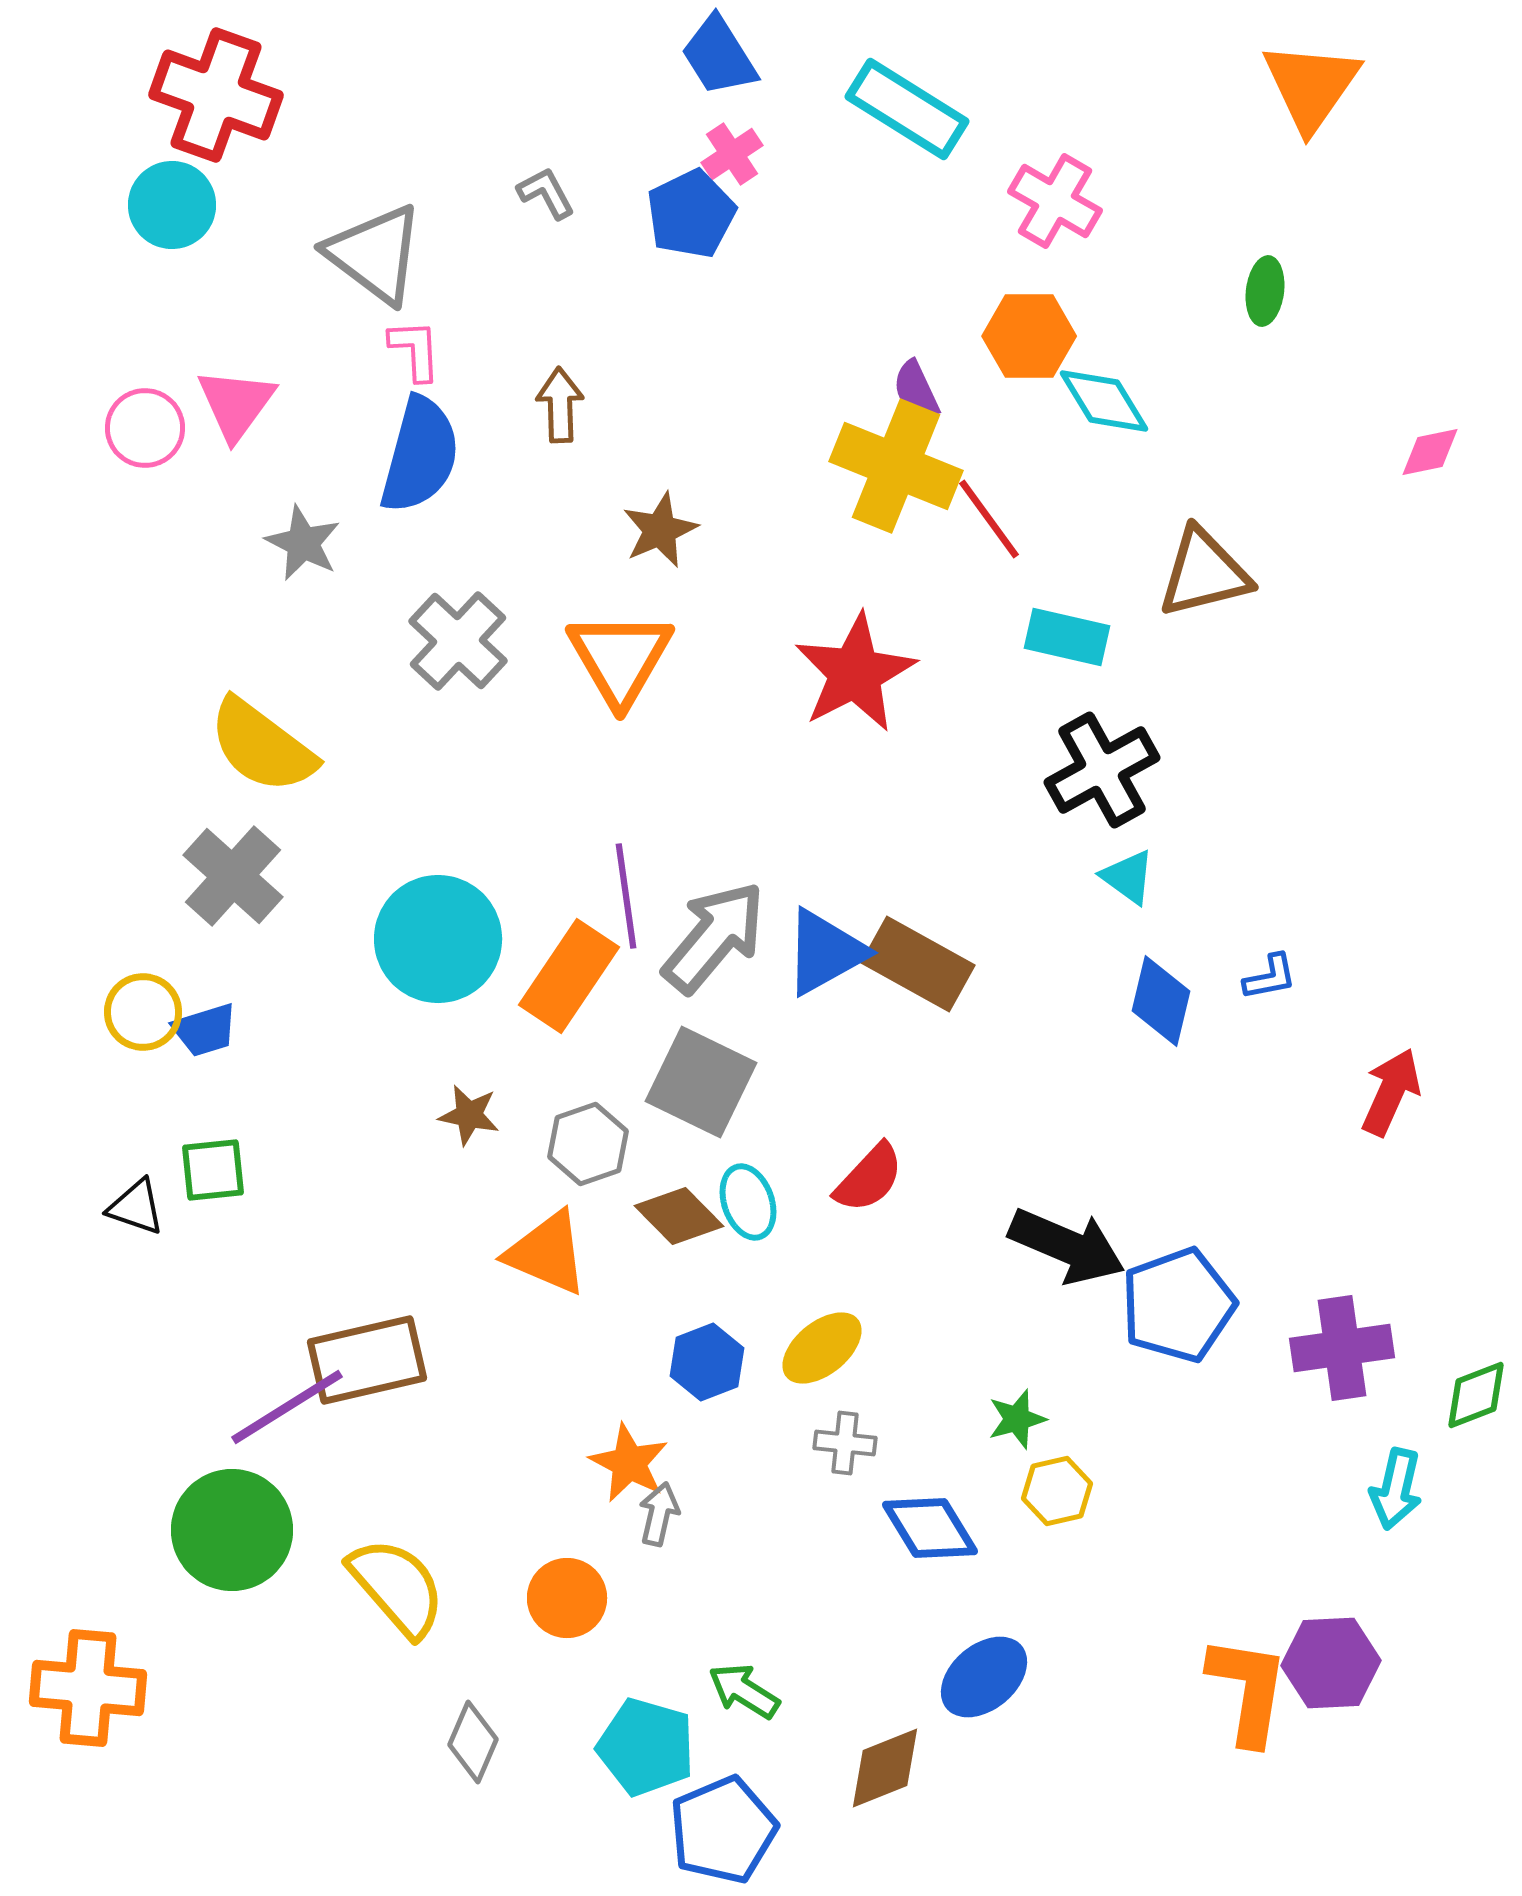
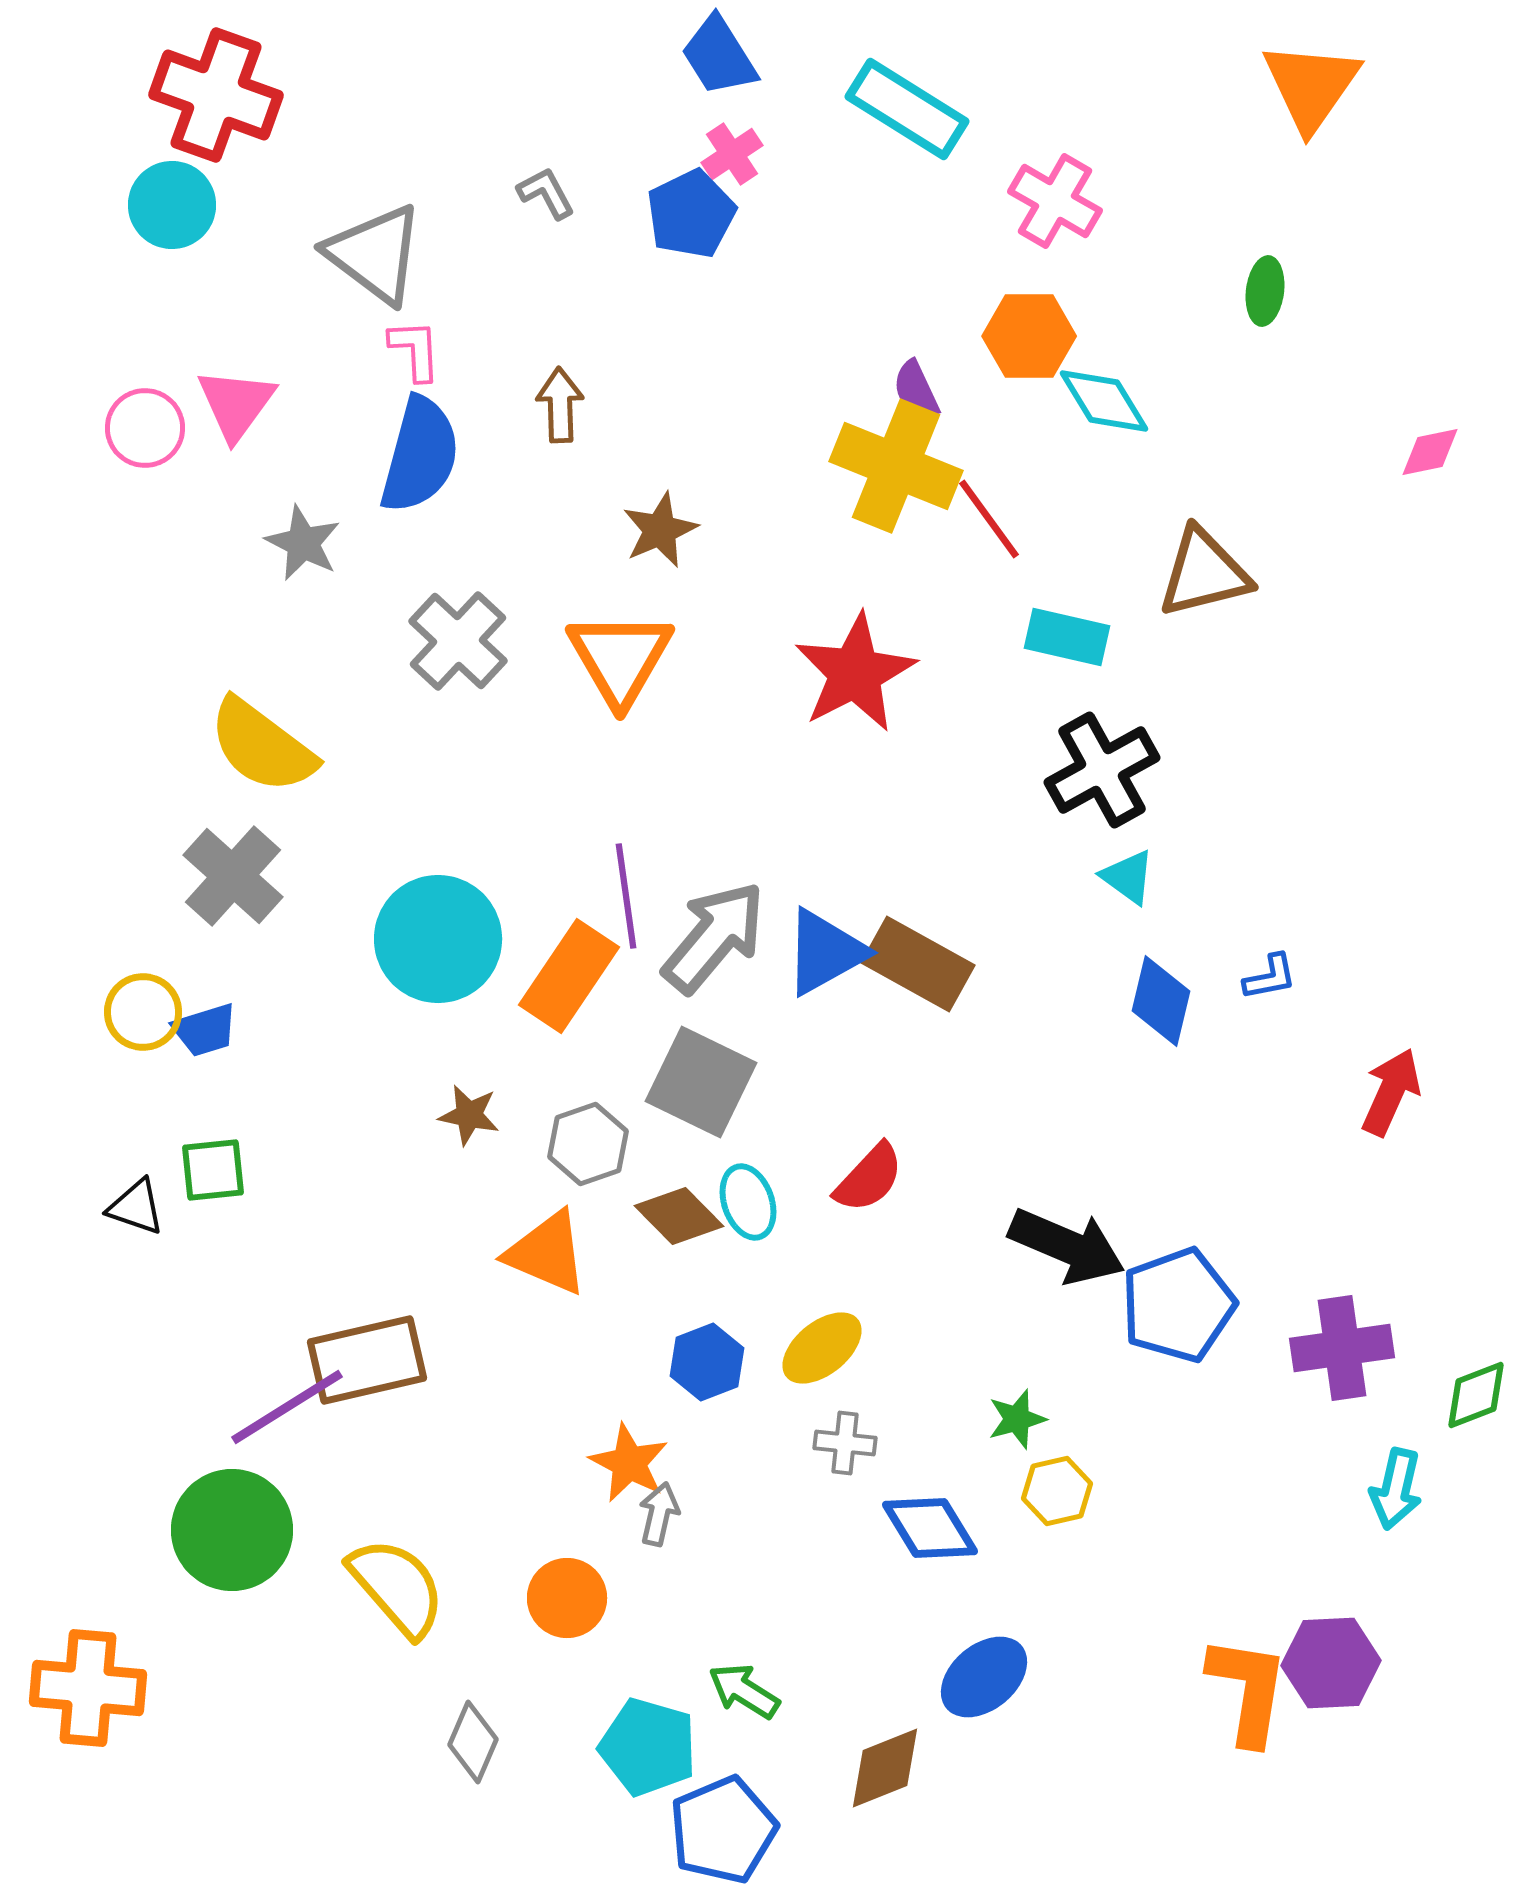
cyan pentagon at (646, 1747): moved 2 px right
